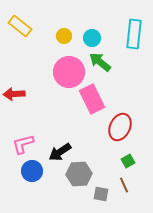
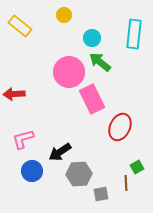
yellow circle: moved 21 px up
pink L-shape: moved 5 px up
green square: moved 9 px right, 6 px down
brown line: moved 2 px right, 2 px up; rotated 21 degrees clockwise
gray square: rotated 21 degrees counterclockwise
